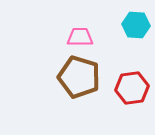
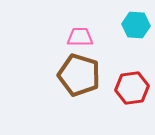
brown pentagon: moved 2 px up
